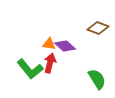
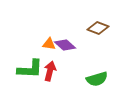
purple diamond: moved 1 px up
red arrow: moved 8 px down
green L-shape: rotated 48 degrees counterclockwise
green semicircle: rotated 105 degrees clockwise
